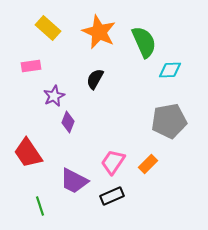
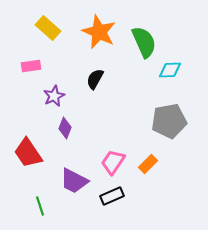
purple diamond: moved 3 px left, 6 px down
